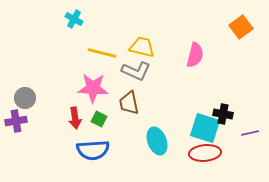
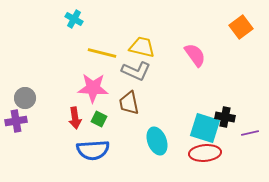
pink semicircle: rotated 50 degrees counterclockwise
black cross: moved 2 px right, 3 px down
